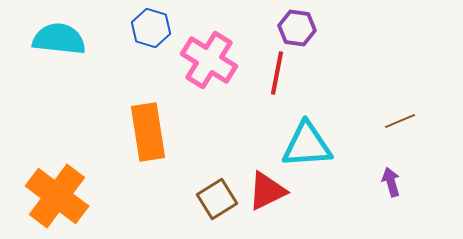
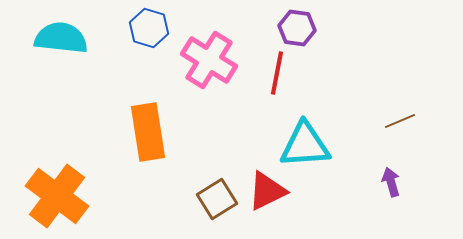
blue hexagon: moved 2 px left
cyan semicircle: moved 2 px right, 1 px up
cyan triangle: moved 2 px left
